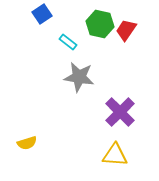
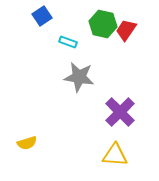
blue square: moved 2 px down
green hexagon: moved 3 px right
cyan rectangle: rotated 18 degrees counterclockwise
